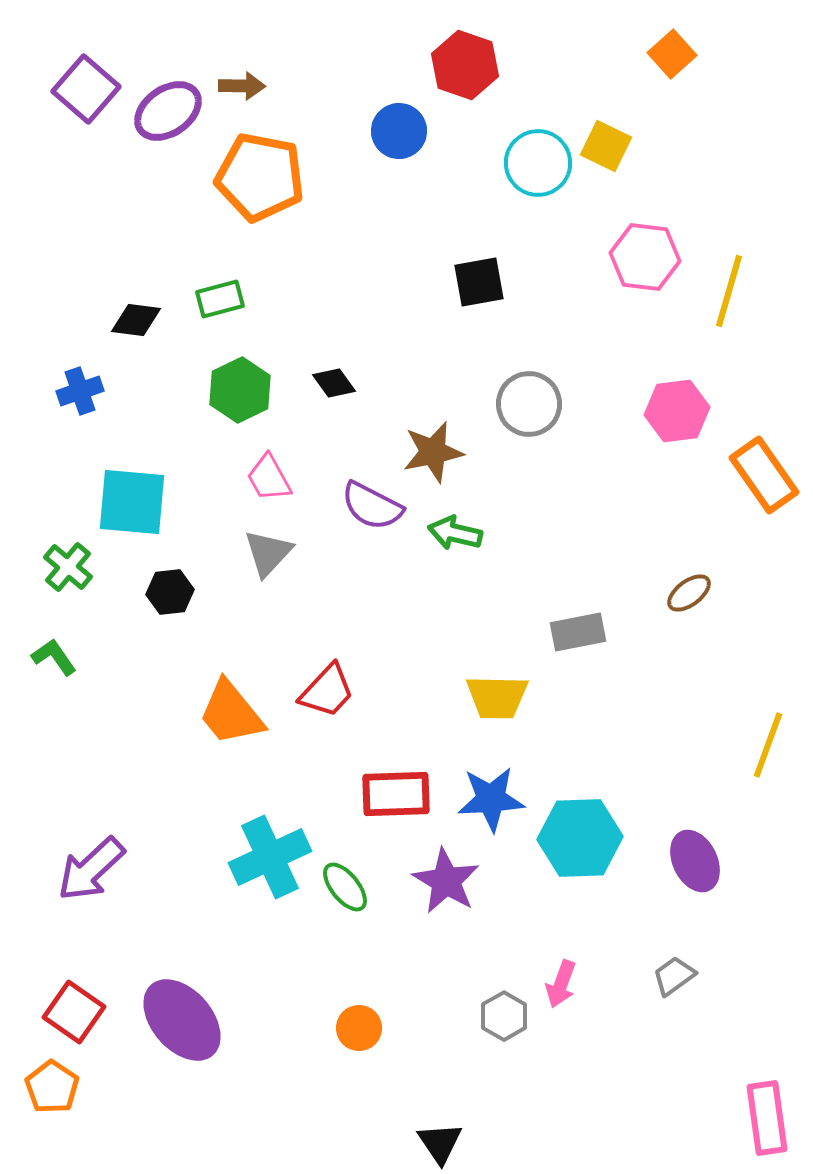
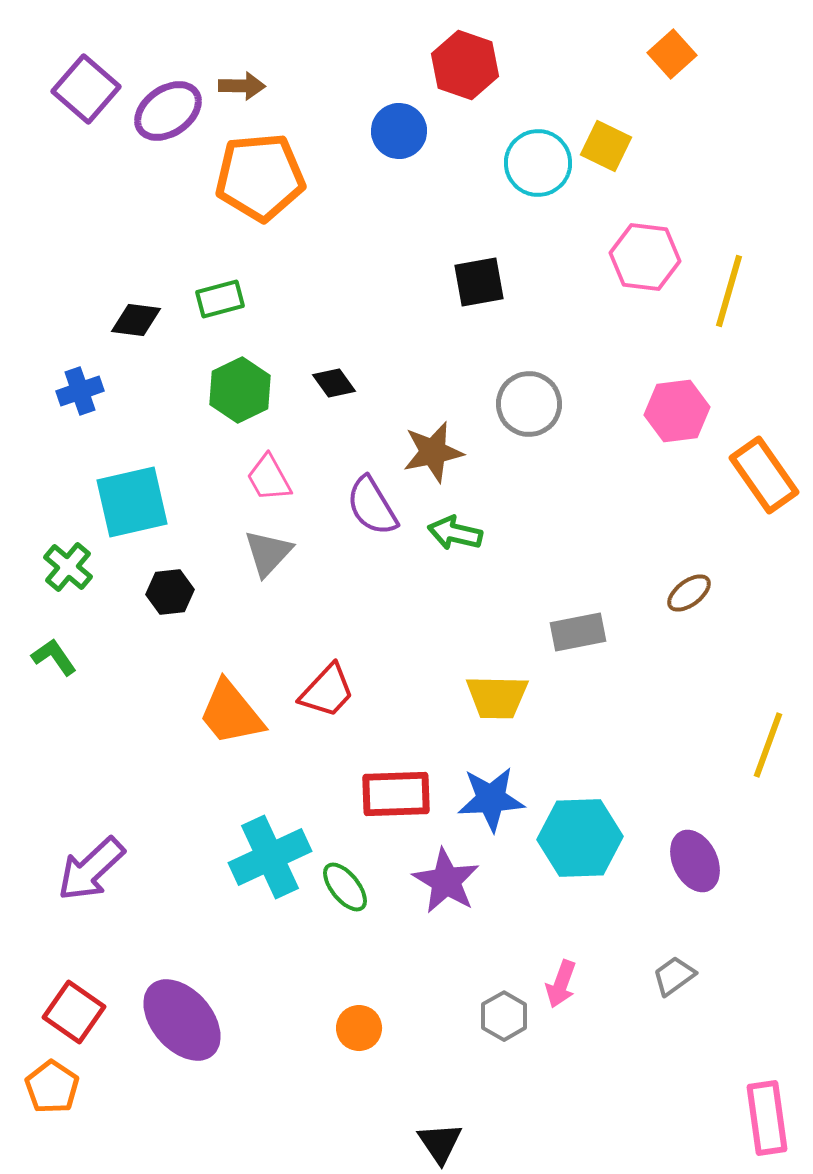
orange pentagon at (260, 177): rotated 16 degrees counterclockwise
cyan square at (132, 502): rotated 18 degrees counterclockwise
purple semicircle at (372, 506): rotated 32 degrees clockwise
